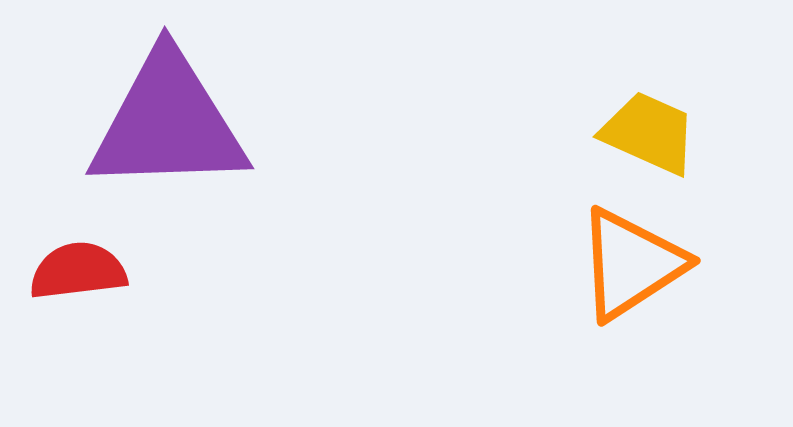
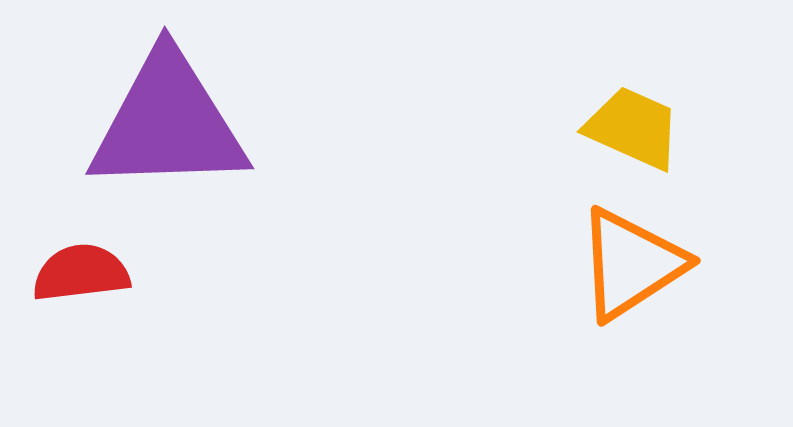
yellow trapezoid: moved 16 px left, 5 px up
red semicircle: moved 3 px right, 2 px down
